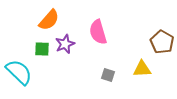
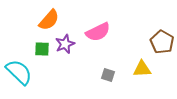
pink semicircle: rotated 100 degrees counterclockwise
